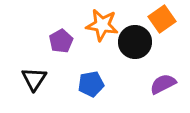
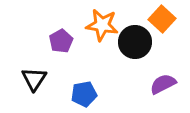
orange square: rotated 12 degrees counterclockwise
blue pentagon: moved 7 px left, 10 px down
